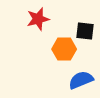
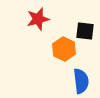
orange hexagon: rotated 25 degrees clockwise
blue semicircle: moved 1 px down; rotated 105 degrees clockwise
